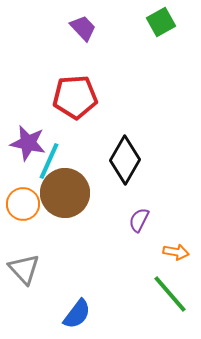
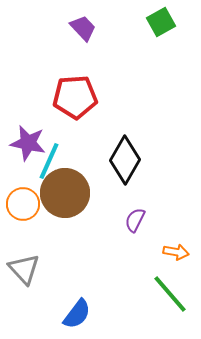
purple semicircle: moved 4 px left
